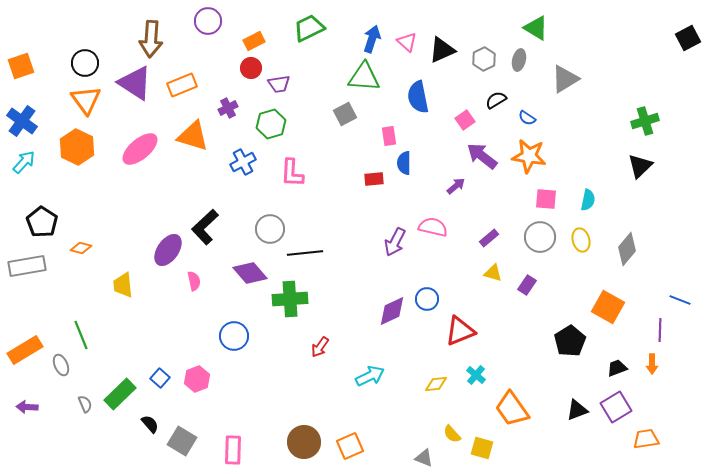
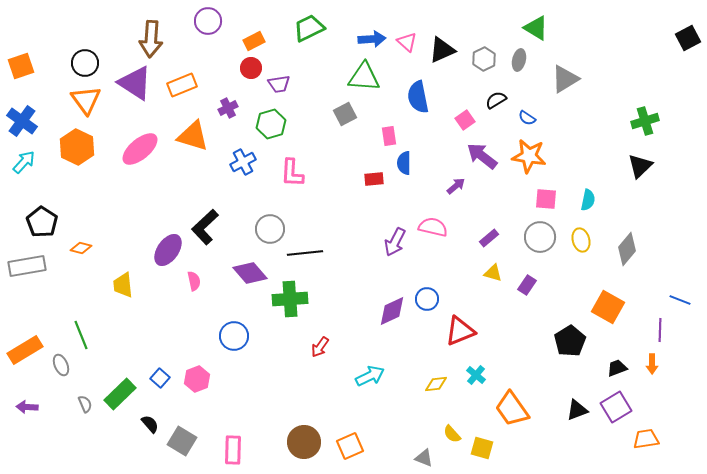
blue arrow at (372, 39): rotated 68 degrees clockwise
